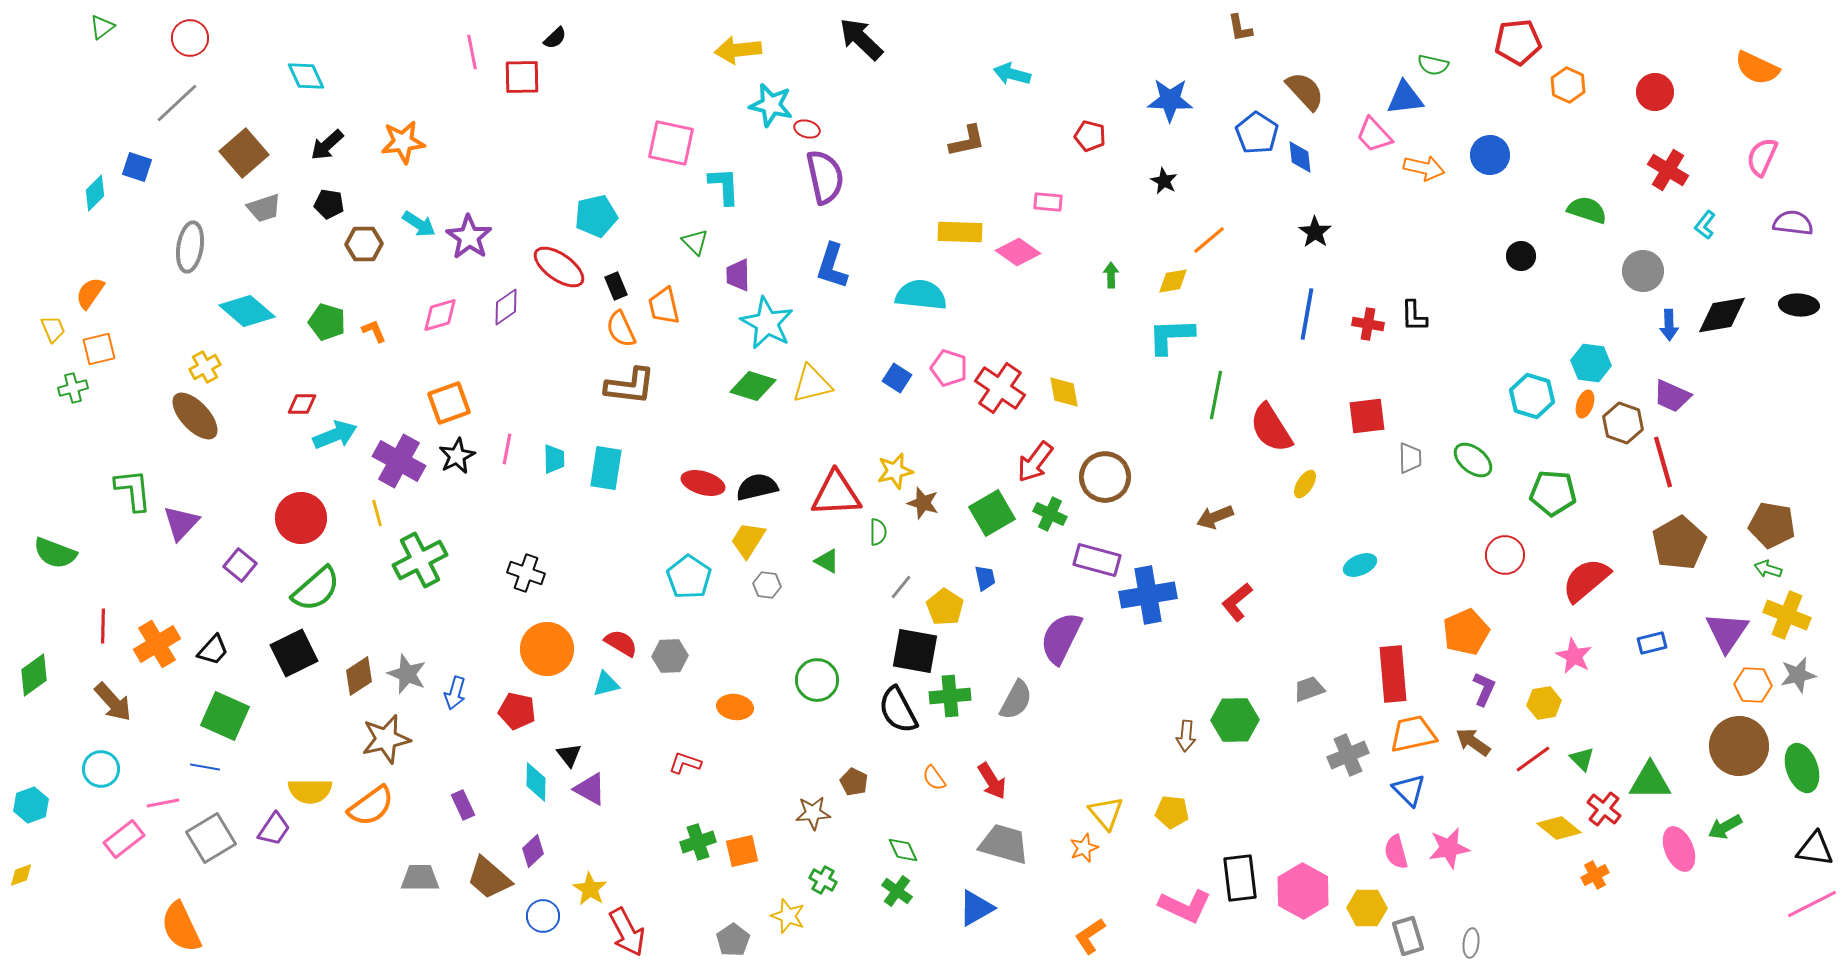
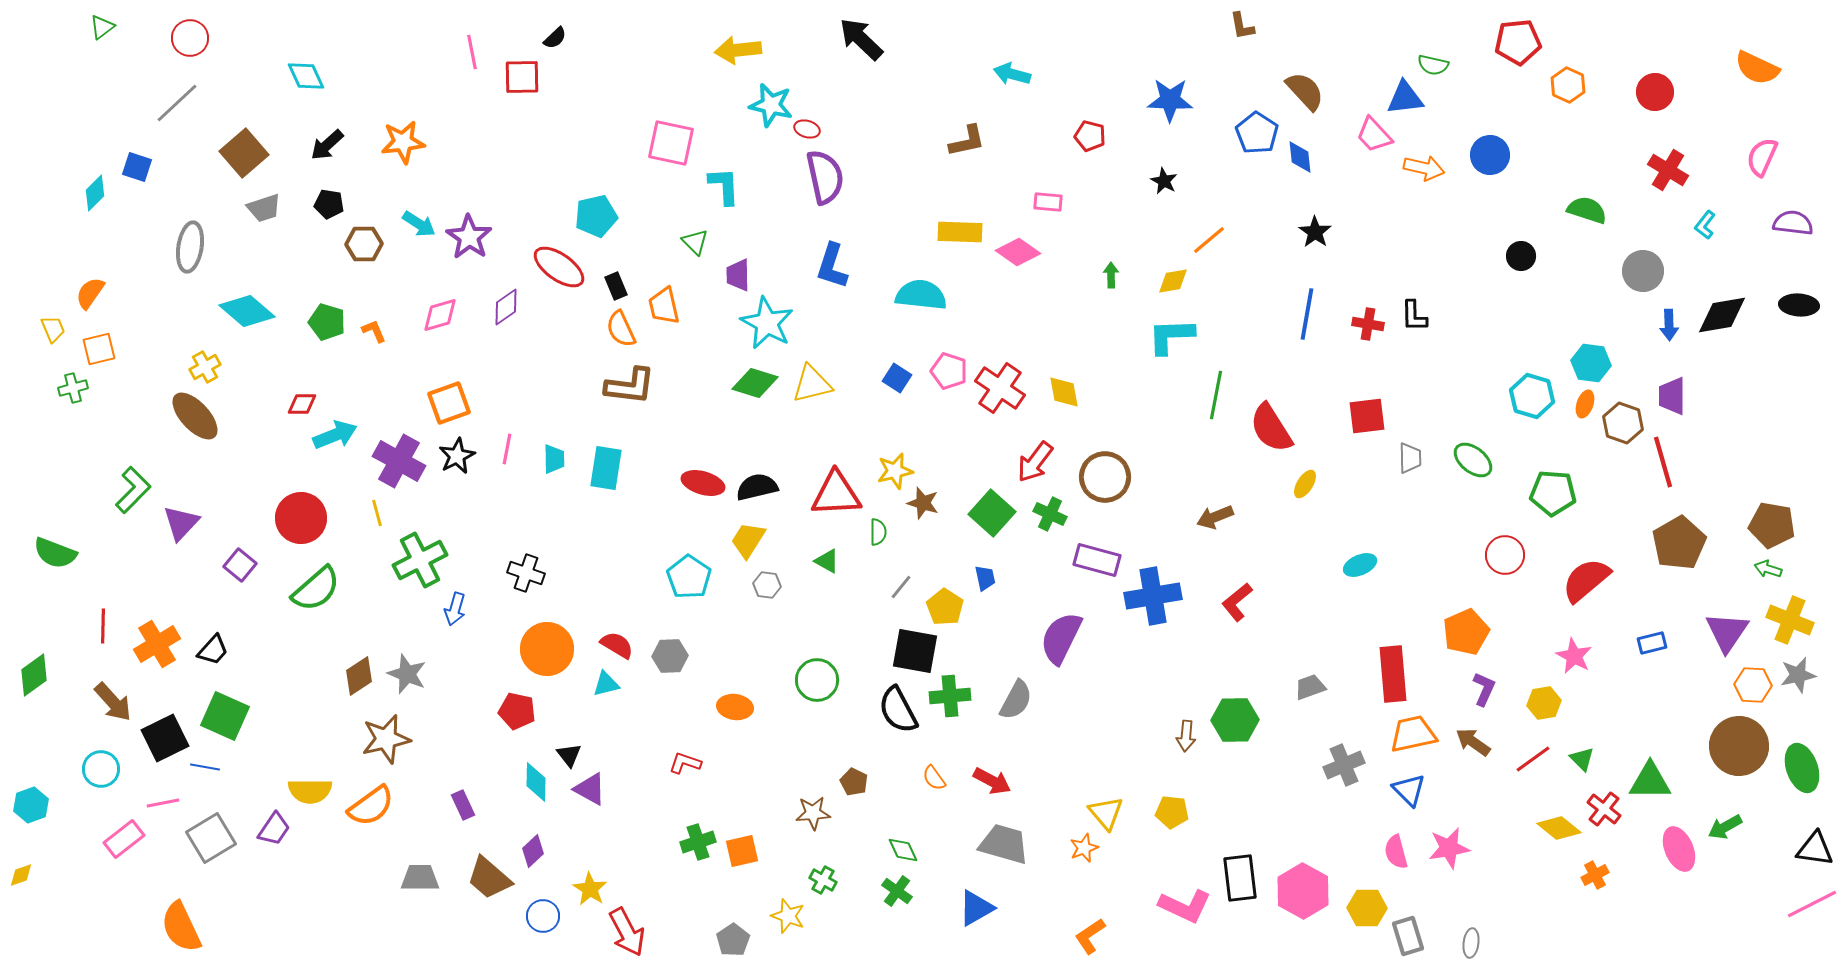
brown L-shape at (1240, 28): moved 2 px right, 2 px up
pink pentagon at (949, 368): moved 3 px down
green diamond at (753, 386): moved 2 px right, 3 px up
purple trapezoid at (1672, 396): rotated 66 degrees clockwise
green L-shape at (133, 490): rotated 51 degrees clockwise
green square at (992, 513): rotated 18 degrees counterclockwise
blue cross at (1148, 595): moved 5 px right, 1 px down
yellow cross at (1787, 615): moved 3 px right, 5 px down
red semicircle at (621, 643): moved 4 px left, 2 px down
black square at (294, 653): moved 129 px left, 85 px down
gray trapezoid at (1309, 689): moved 1 px right, 2 px up
blue arrow at (455, 693): moved 84 px up
gray cross at (1348, 755): moved 4 px left, 10 px down
red arrow at (992, 781): rotated 30 degrees counterclockwise
